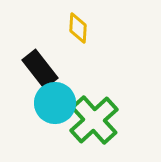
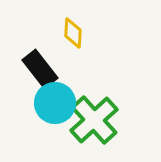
yellow diamond: moved 5 px left, 5 px down
